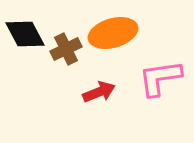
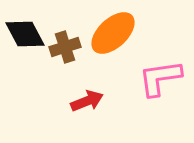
orange ellipse: rotated 27 degrees counterclockwise
brown cross: moved 1 px left, 2 px up; rotated 8 degrees clockwise
red arrow: moved 12 px left, 9 px down
